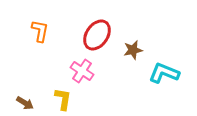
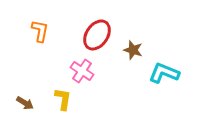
brown star: rotated 30 degrees clockwise
